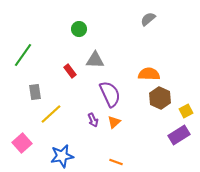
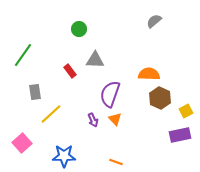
gray semicircle: moved 6 px right, 2 px down
purple semicircle: rotated 136 degrees counterclockwise
orange triangle: moved 1 px right, 3 px up; rotated 32 degrees counterclockwise
purple rectangle: moved 1 px right; rotated 20 degrees clockwise
blue star: moved 2 px right; rotated 10 degrees clockwise
